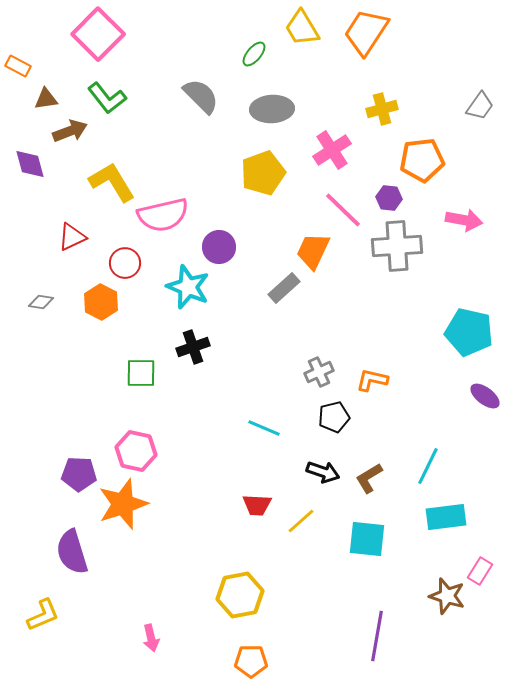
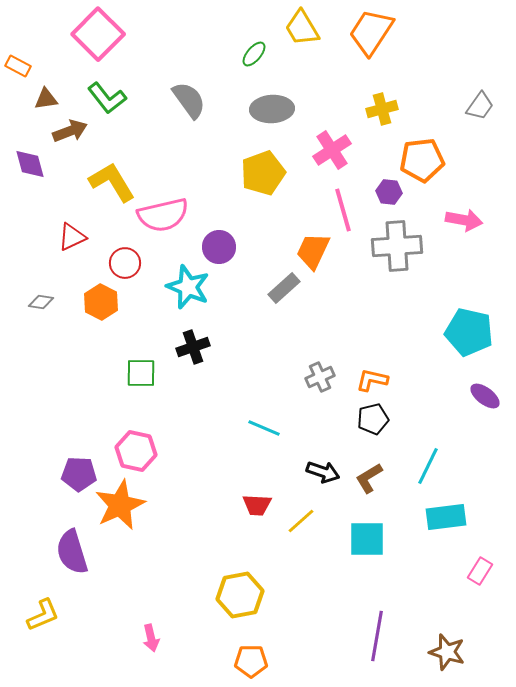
orange trapezoid at (366, 32): moved 5 px right
gray semicircle at (201, 96): moved 12 px left, 4 px down; rotated 9 degrees clockwise
purple hexagon at (389, 198): moved 6 px up
pink line at (343, 210): rotated 30 degrees clockwise
gray cross at (319, 372): moved 1 px right, 5 px down
black pentagon at (334, 417): moved 39 px right, 2 px down
orange star at (123, 504): moved 3 px left, 1 px down; rotated 6 degrees counterclockwise
cyan square at (367, 539): rotated 6 degrees counterclockwise
brown star at (447, 596): moved 56 px down
